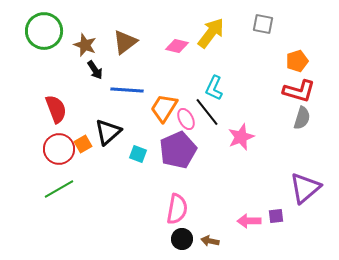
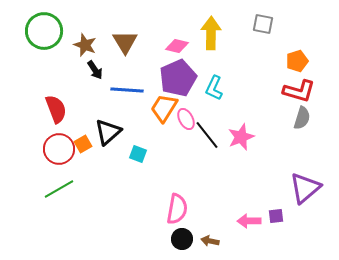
yellow arrow: rotated 36 degrees counterclockwise
brown triangle: rotated 24 degrees counterclockwise
black line: moved 23 px down
purple pentagon: moved 72 px up
